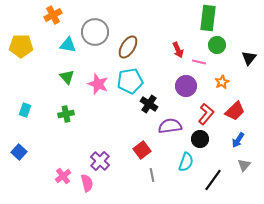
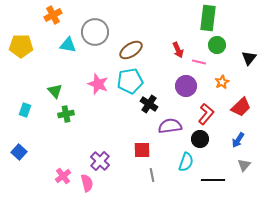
brown ellipse: moved 3 px right, 3 px down; rotated 25 degrees clockwise
green triangle: moved 12 px left, 14 px down
red trapezoid: moved 6 px right, 4 px up
red square: rotated 36 degrees clockwise
black line: rotated 55 degrees clockwise
